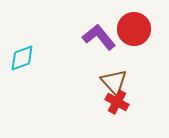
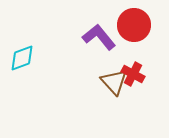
red circle: moved 4 px up
red cross: moved 16 px right, 28 px up
